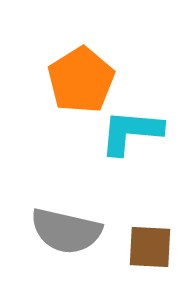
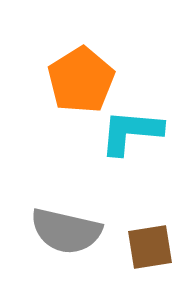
brown square: rotated 12 degrees counterclockwise
